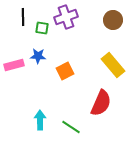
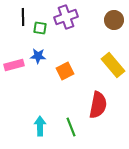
brown circle: moved 1 px right
green square: moved 2 px left
red semicircle: moved 3 px left, 2 px down; rotated 12 degrees counterclockwise
cyan arrow: moved 6 px down
green line: rotated 36 degrees clockwise
